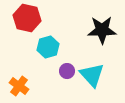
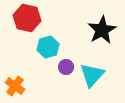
black star: rotated 28 degrees counterclockwise
purple circle: moved 1 px left, 4 px up
cyan triangle: rotated 24 degrees clockwise
orange cross: moved 4 px left
